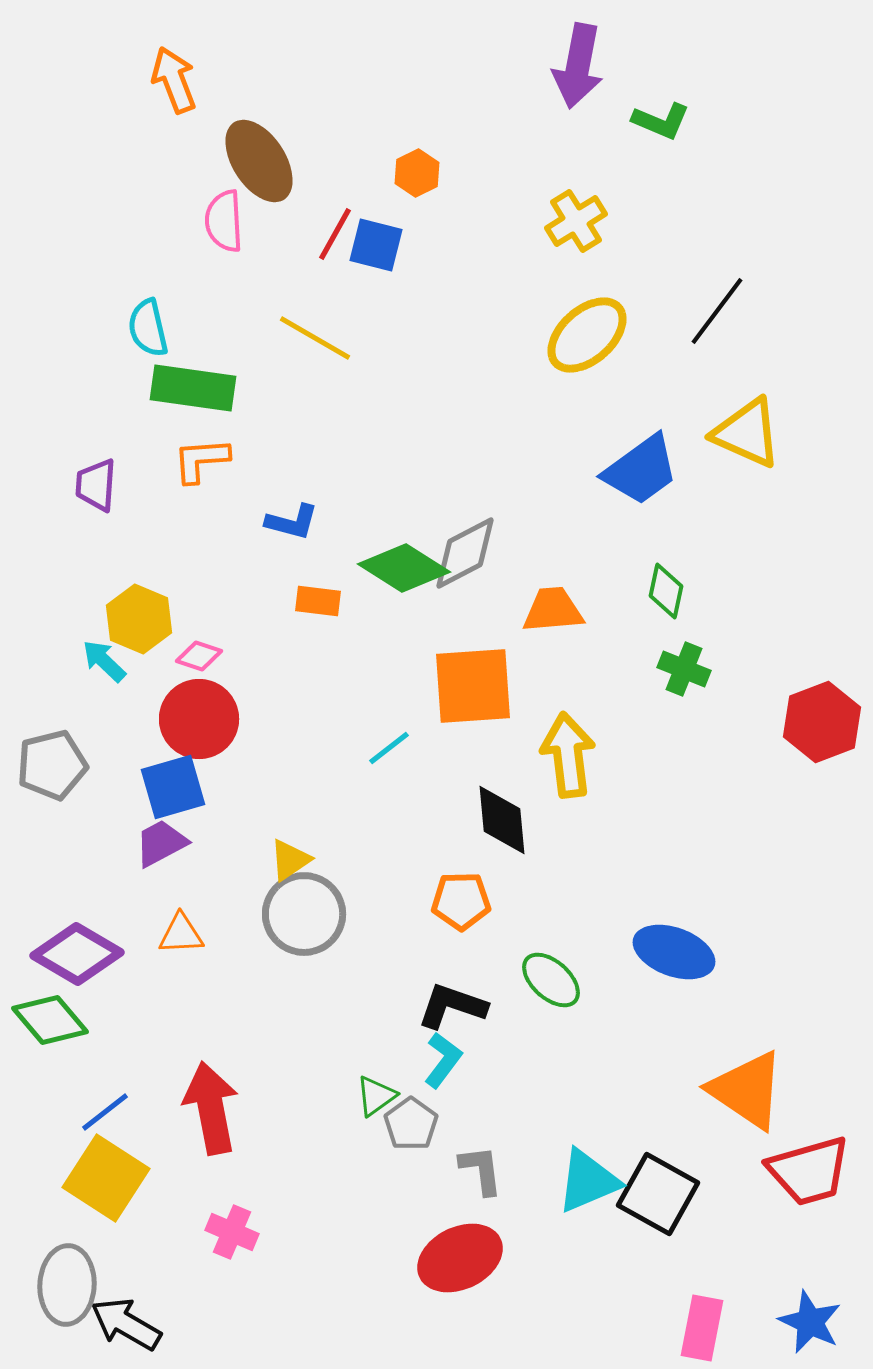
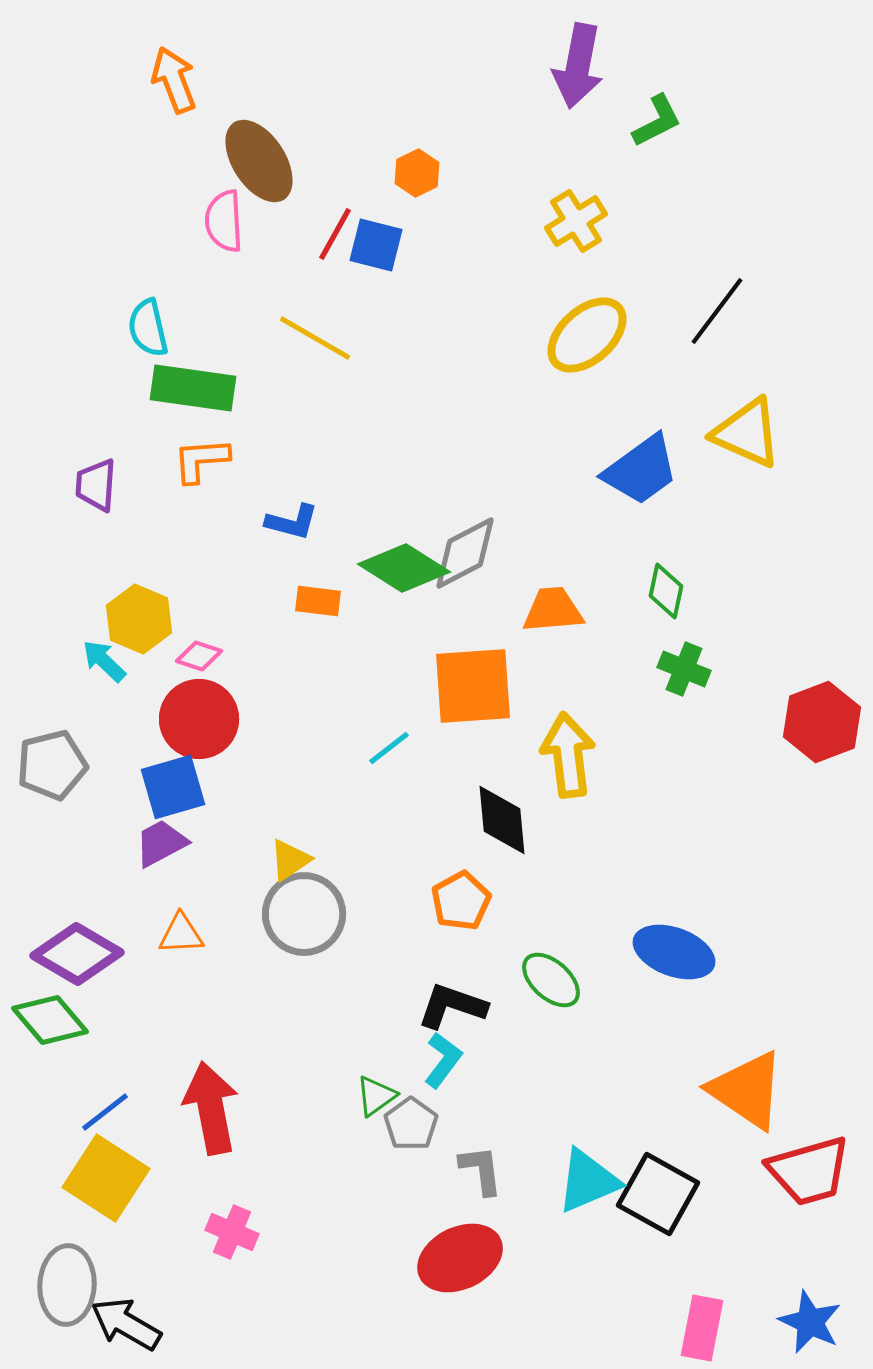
green L-shape at (661, 121): moved 4 px left; rotated 50 degrees counterclockwise
orange pentagon at (461, 901): rotated 28 degrees counterclockwise
